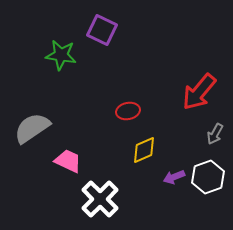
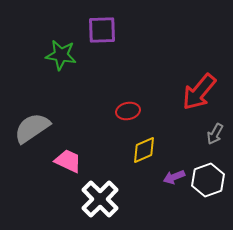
purple square: rotated 28 degrees counterclockwise
white hexagon: moved 3 px down
